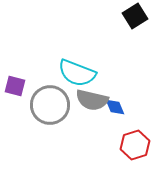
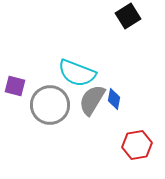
black square: moved 7 px left
gray semicircle: rotated 108 degrees clockwise
blue diamond: moved 1 px left, 8 px up; rotated 35 degrees clockwise
red hexagon: moved 2 px right; rotated 8 degrees clockwise
